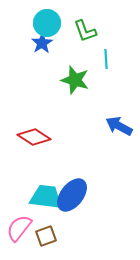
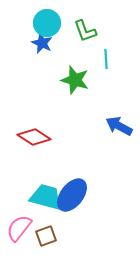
blue star: rotated 15 degrees counterclockwise
cyan trapezoid: rotated 8 degrees clockwise
